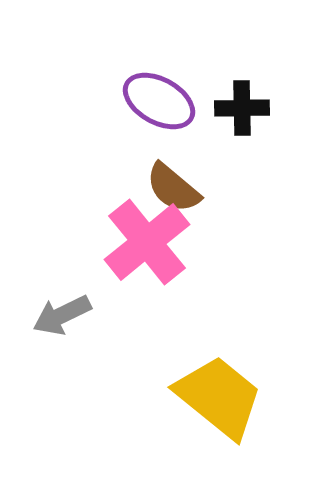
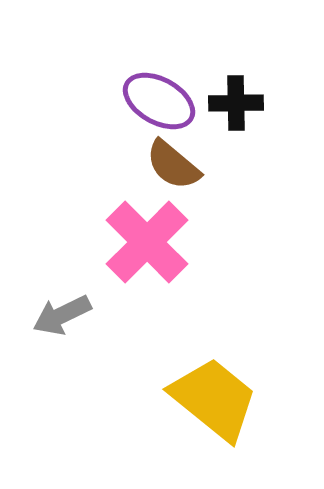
black cross: moved 6 px left, 5 px up
brown semicircle: moved 23 px up
pink cross: rotated 6 degrees counterclockwise
yellow trapezoid: moved 5 px left, 2 px down
